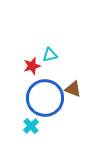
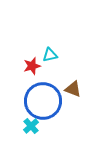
blue circle: moved 2 px left, 3 px down
